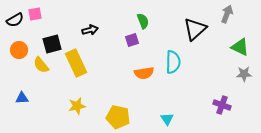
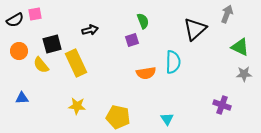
orange circle: moved 1 px down
orange semicircle: moved 2 px right
yellow star: rotated 18 degrees clockwise
